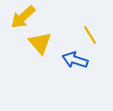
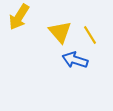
yellow arrow: moved 4 px left; rotated 16 degrees counterclockwise
yellow triangle: moved 20 px right, 11 px up
